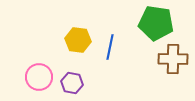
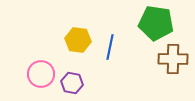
pink circle: moved 2 px right, 3 px up
